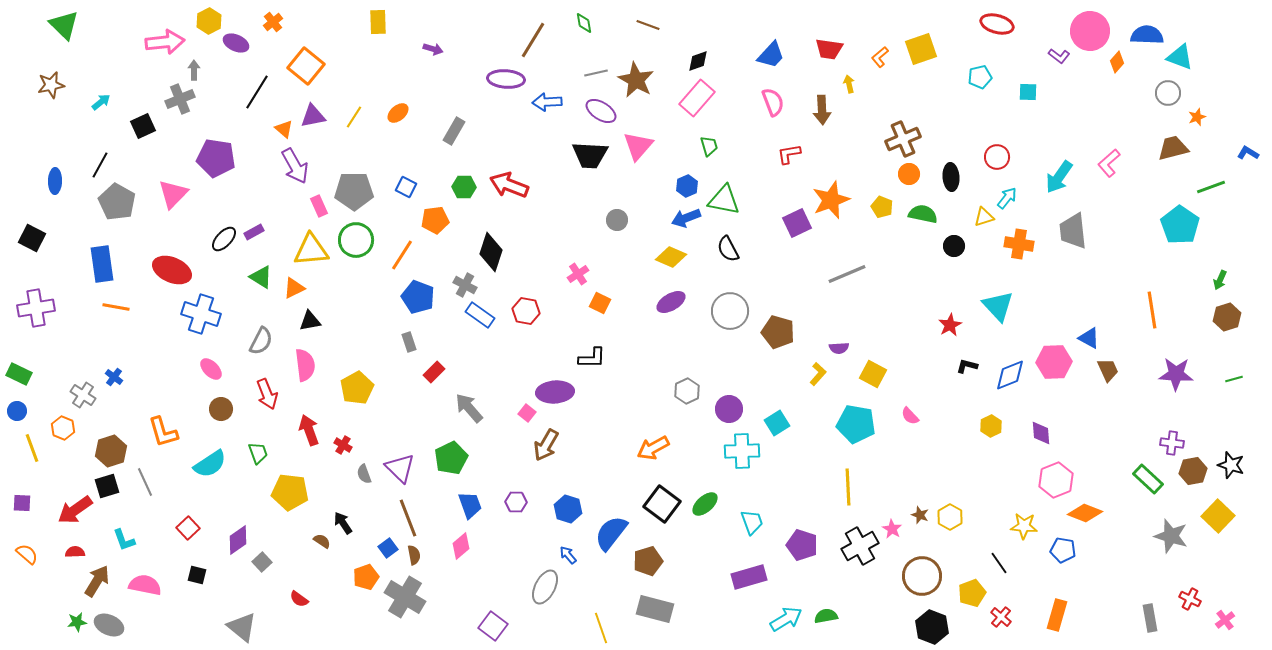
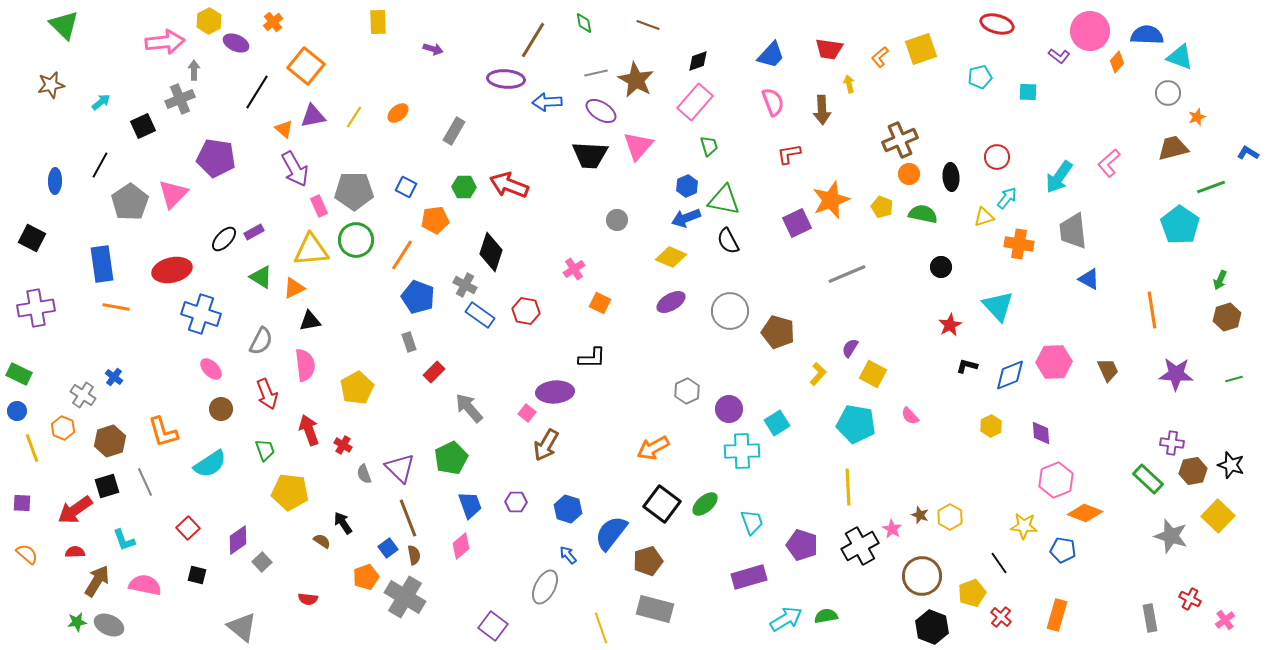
pink rectangle at (697, 98): moved 2 px left, 4 px down
brown cross at (903, 139): moved 3 px left, 1 px down
purple arrow at (295, 166): moved 3 px down
gray pentagon at (117, 202): moved 13 px right; rotated 9 degrees clockwise
black circle at (954, 246): moved 13 px left, 21 px down
black semicircle at (728, 249): moved 8 px up
red ellipse at (172, 270): rotated 36 degrees counterclockwise
pink cross at (578, 274): moved 4 px left, 5 px up
blue triangle at (1089, 338): moved 59 px up
purple semicircle at (839, 348): moved 11 px right; rotated 126 degrees clockwise
brown hexagon at (111, 451): moved 1 px left, 10 px up
green trapezoid at (258, 453): moved 7 px right, 3 px up
red semicircle at (299, 599): moved 9 px right; rotated 30 degrees counterclockwise
